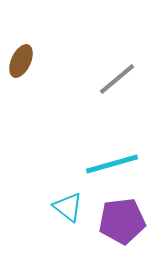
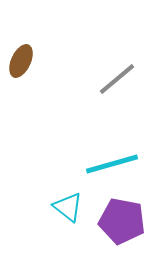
purple pentagon: rotated 18 degrees clockwise
